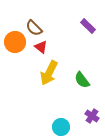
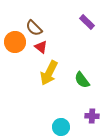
purple rectangle: moved 1 px left, 4 px up
purple cross: rotated 32 degrees counterclockwise
